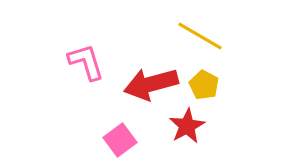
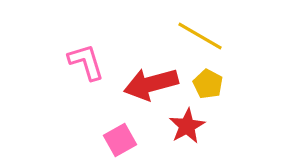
yellow pentagon: moved 4 px right, 1 px up
pink square: rotated 8 degrees clockwise
